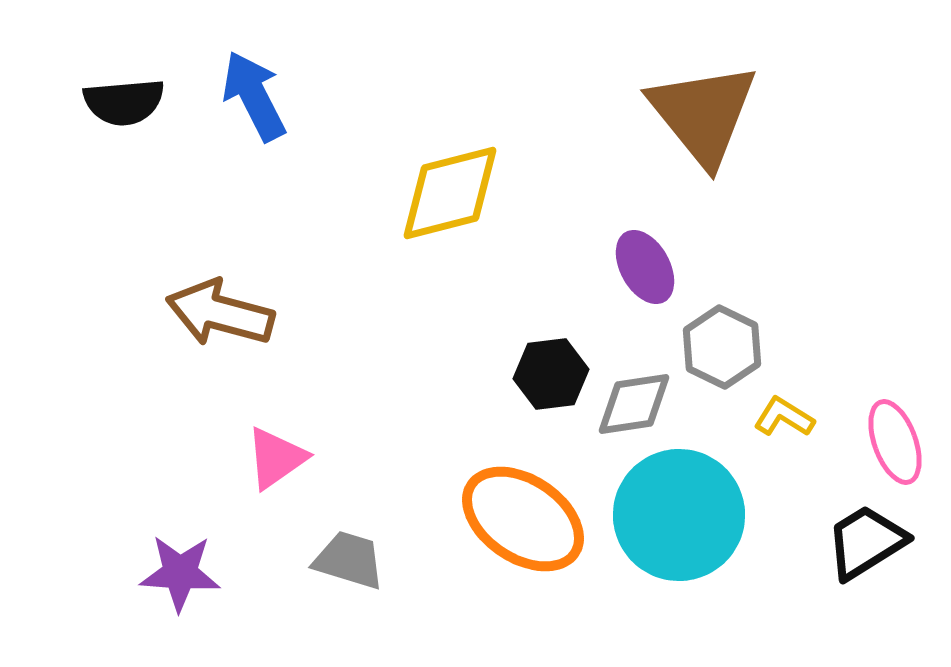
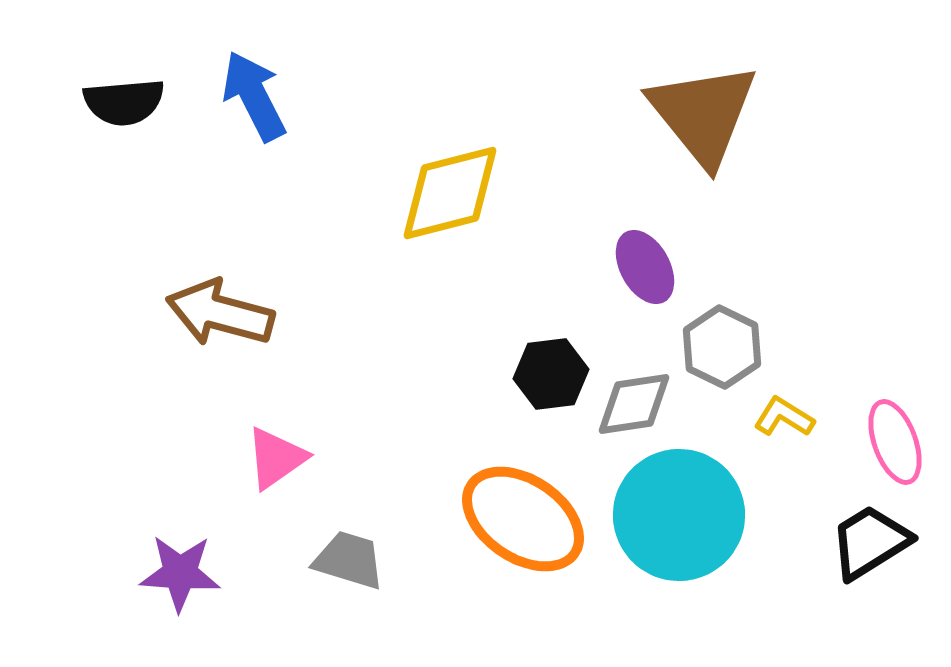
black trapezoid: moved 4 px right
